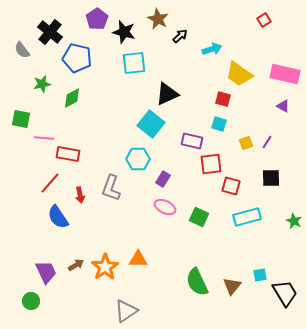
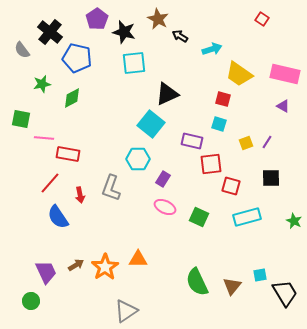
red square at (264, 20): moved 2 px left, 1 px up; rotated 24 degrees counterclockwise
black arrow at (180, 36): rotated 105 degrees counterclockwise
